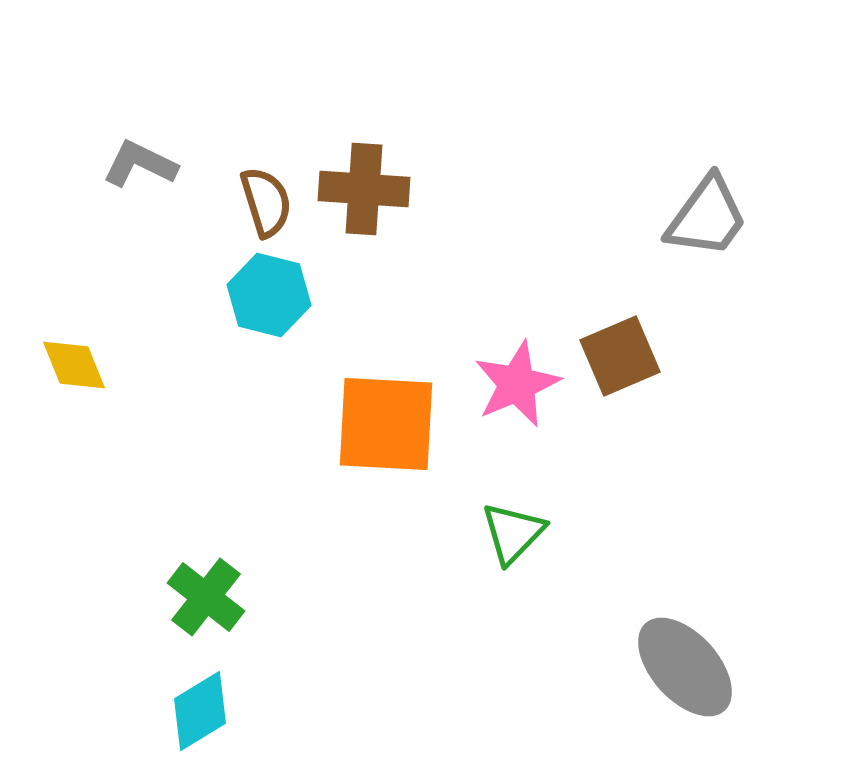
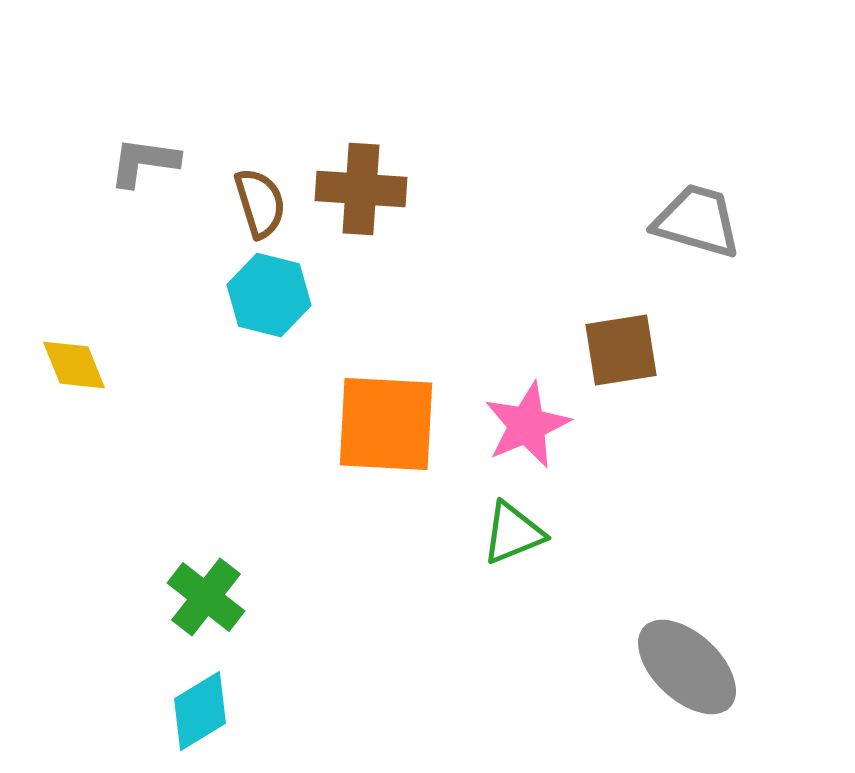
gray L-shape: moved 4 px right, 2 px up; rotated 18 degrees counterclockwise
brown cross: moved 3 px left
brown semicircle: moved 6 px left, 1 px down
gray trapezoid: moved 10 px left, 4 px down; rotated 110 degrees counterclockwise
brown square: moved 1 px right, 6 px up; rotated 14 degrees clockwise
pink star: moved 10 px right, 41 px down
green triangle: rotated 24 degrees clockwise
gray ellipse: moved 2 px right; rotated 5 degrees counterclockwise
